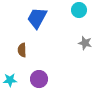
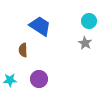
cyan circle: moved 10 px right, 11 px down
blue trapezoid: moved 3 px right, 8 px down; rotated 95 degrees clockwise
gray star: rotated 16 degrees clockwise
brown semicircle: moved 1 px right
